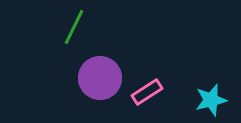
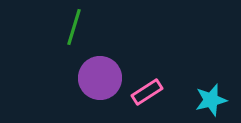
green line: rotated 9 degrees counterclockwise
